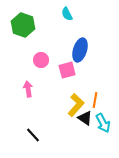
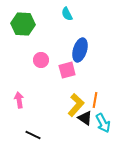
green hexagon: moved 1 px up; rotated 15 degrees counterclockwise
pink arrow: moved 9 px left, 11 px down
black line: rotated 21 degrees counterclockwise
